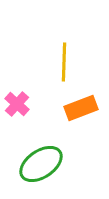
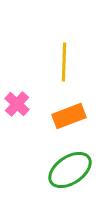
orange rectangle: moved 12 px left, 8 px down
green ellipse: moved 29 px right, 6 px down
